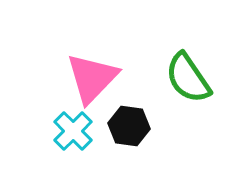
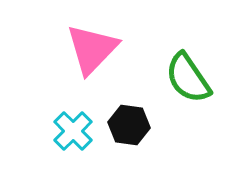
pink triangle: moved 29 px up
black hexagon: moved 1 px up
